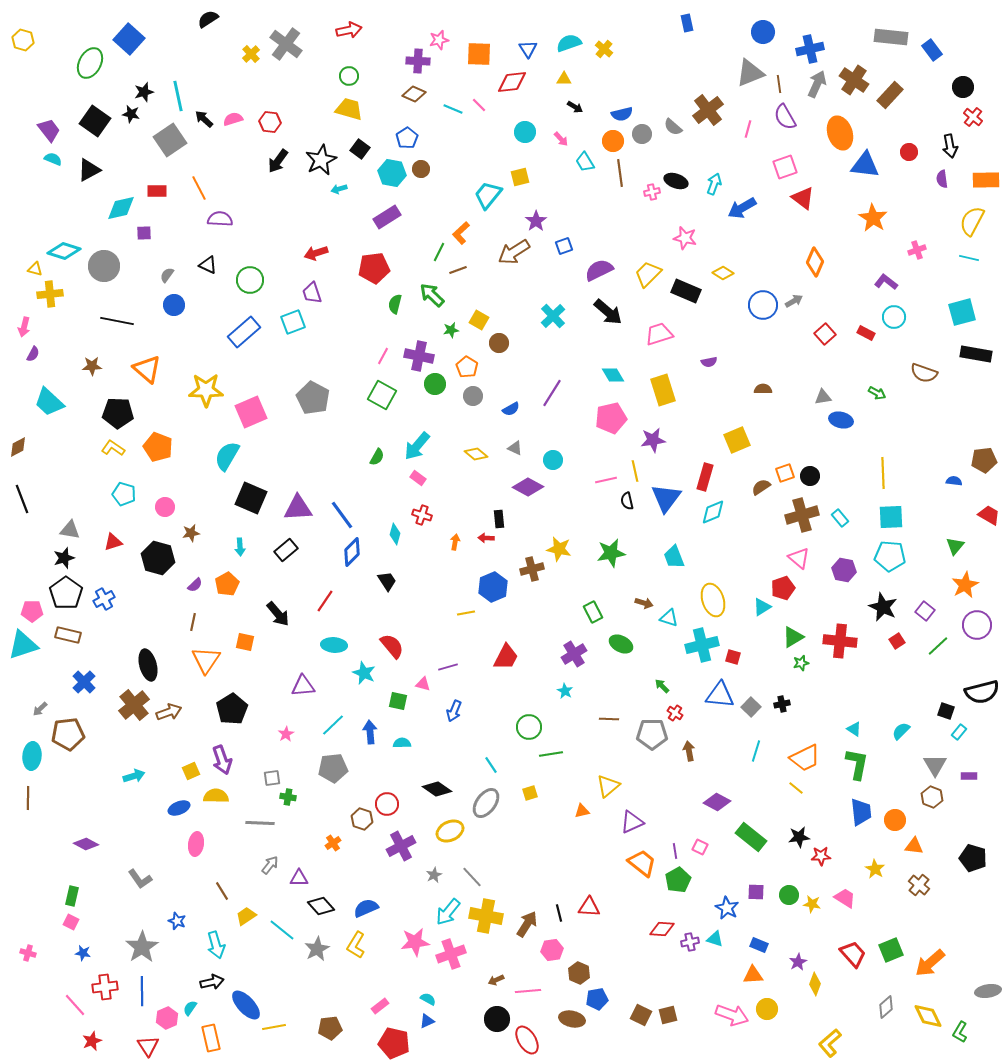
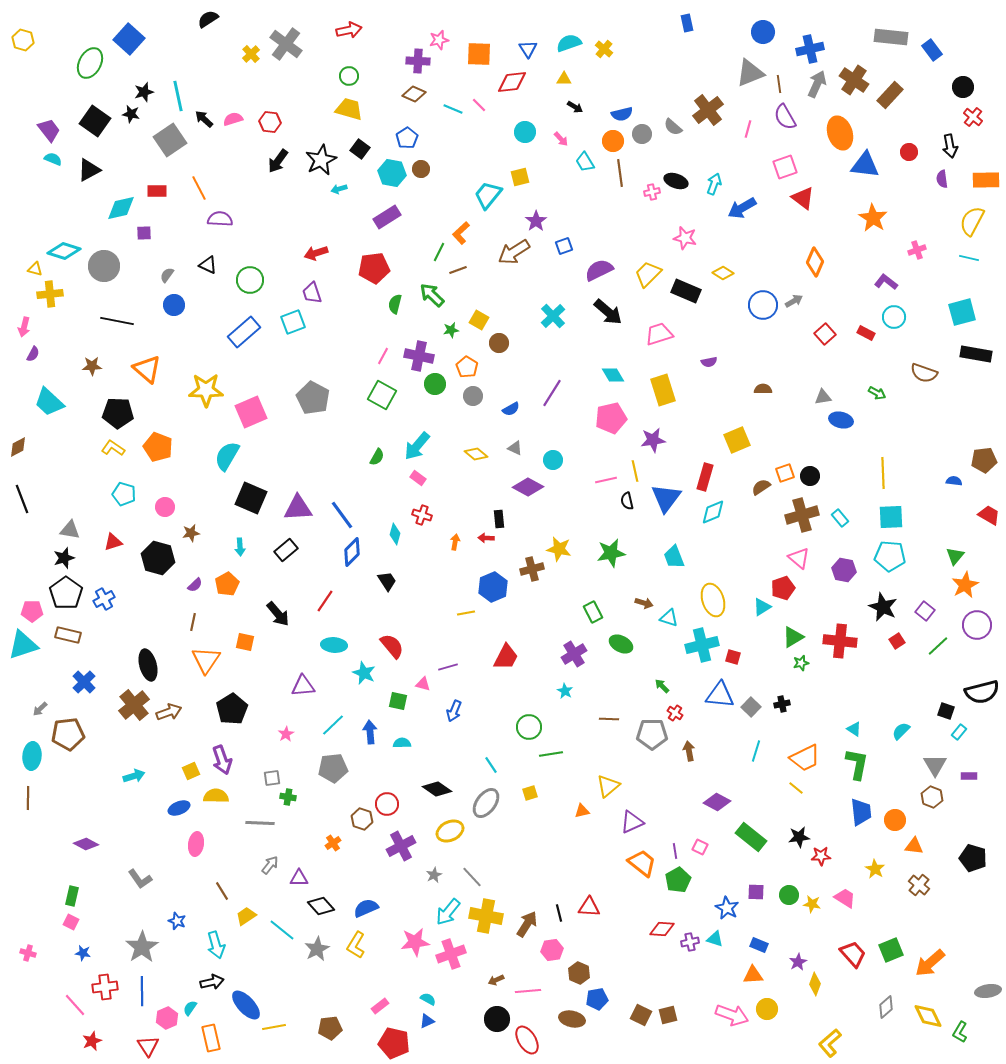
green triangle at (955, 546): moved 10 px down
